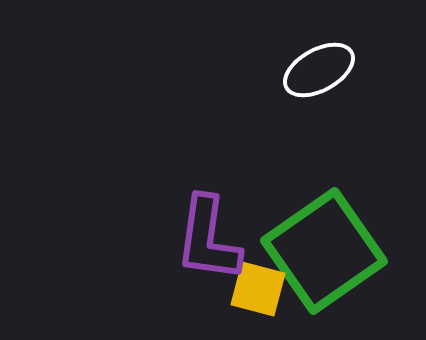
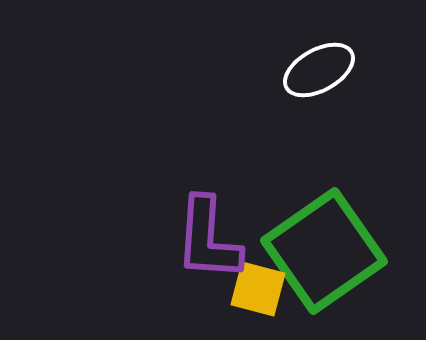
purple L-shape: rotated 4 degrees counterclockwise
